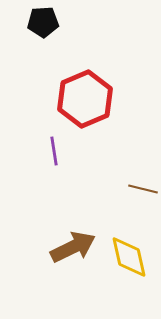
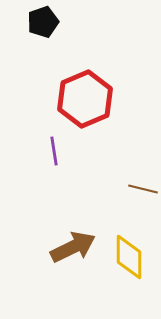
black pentagon: rotated 16 degrees counterclockwise
yellow diamond: rotated 12 degrees clockwise
